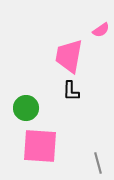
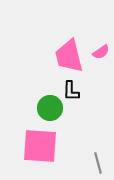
pink semicircle: moved 22 px down
pink trapezoid: rotated 24 degrees counterclockwise
green circle: moved 24 px right
